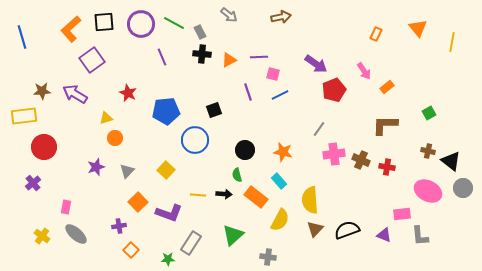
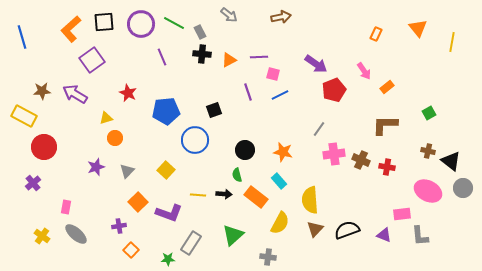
yellow rectangle at (24, 116): rotated 35 degrees clockwise
yellow semicircle at (280, 220): moved 3 px down
